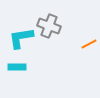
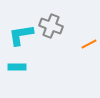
gray cross: moved 2 px right
cyan L-shape: moved 3 px up
